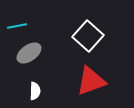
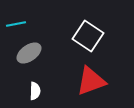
cyan line: moved 1 px left, 2 px up
white square: rotated 8 degrees counterclockwise
